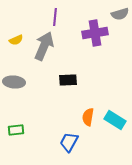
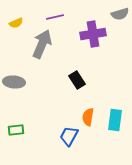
purple line: rotated 72 degrees clockwise
purple cross: moved 2 px left, 1 px down
yellow semicircle: moved 17 px up
gray arrow: moved 2 px left, 2 px up
black rectangle: moved 9 px right; rotated 60 degrees clockwise
cyan rectangle: rotated 65 degrees clockwise
blue trapezoid: moved 6 px up
